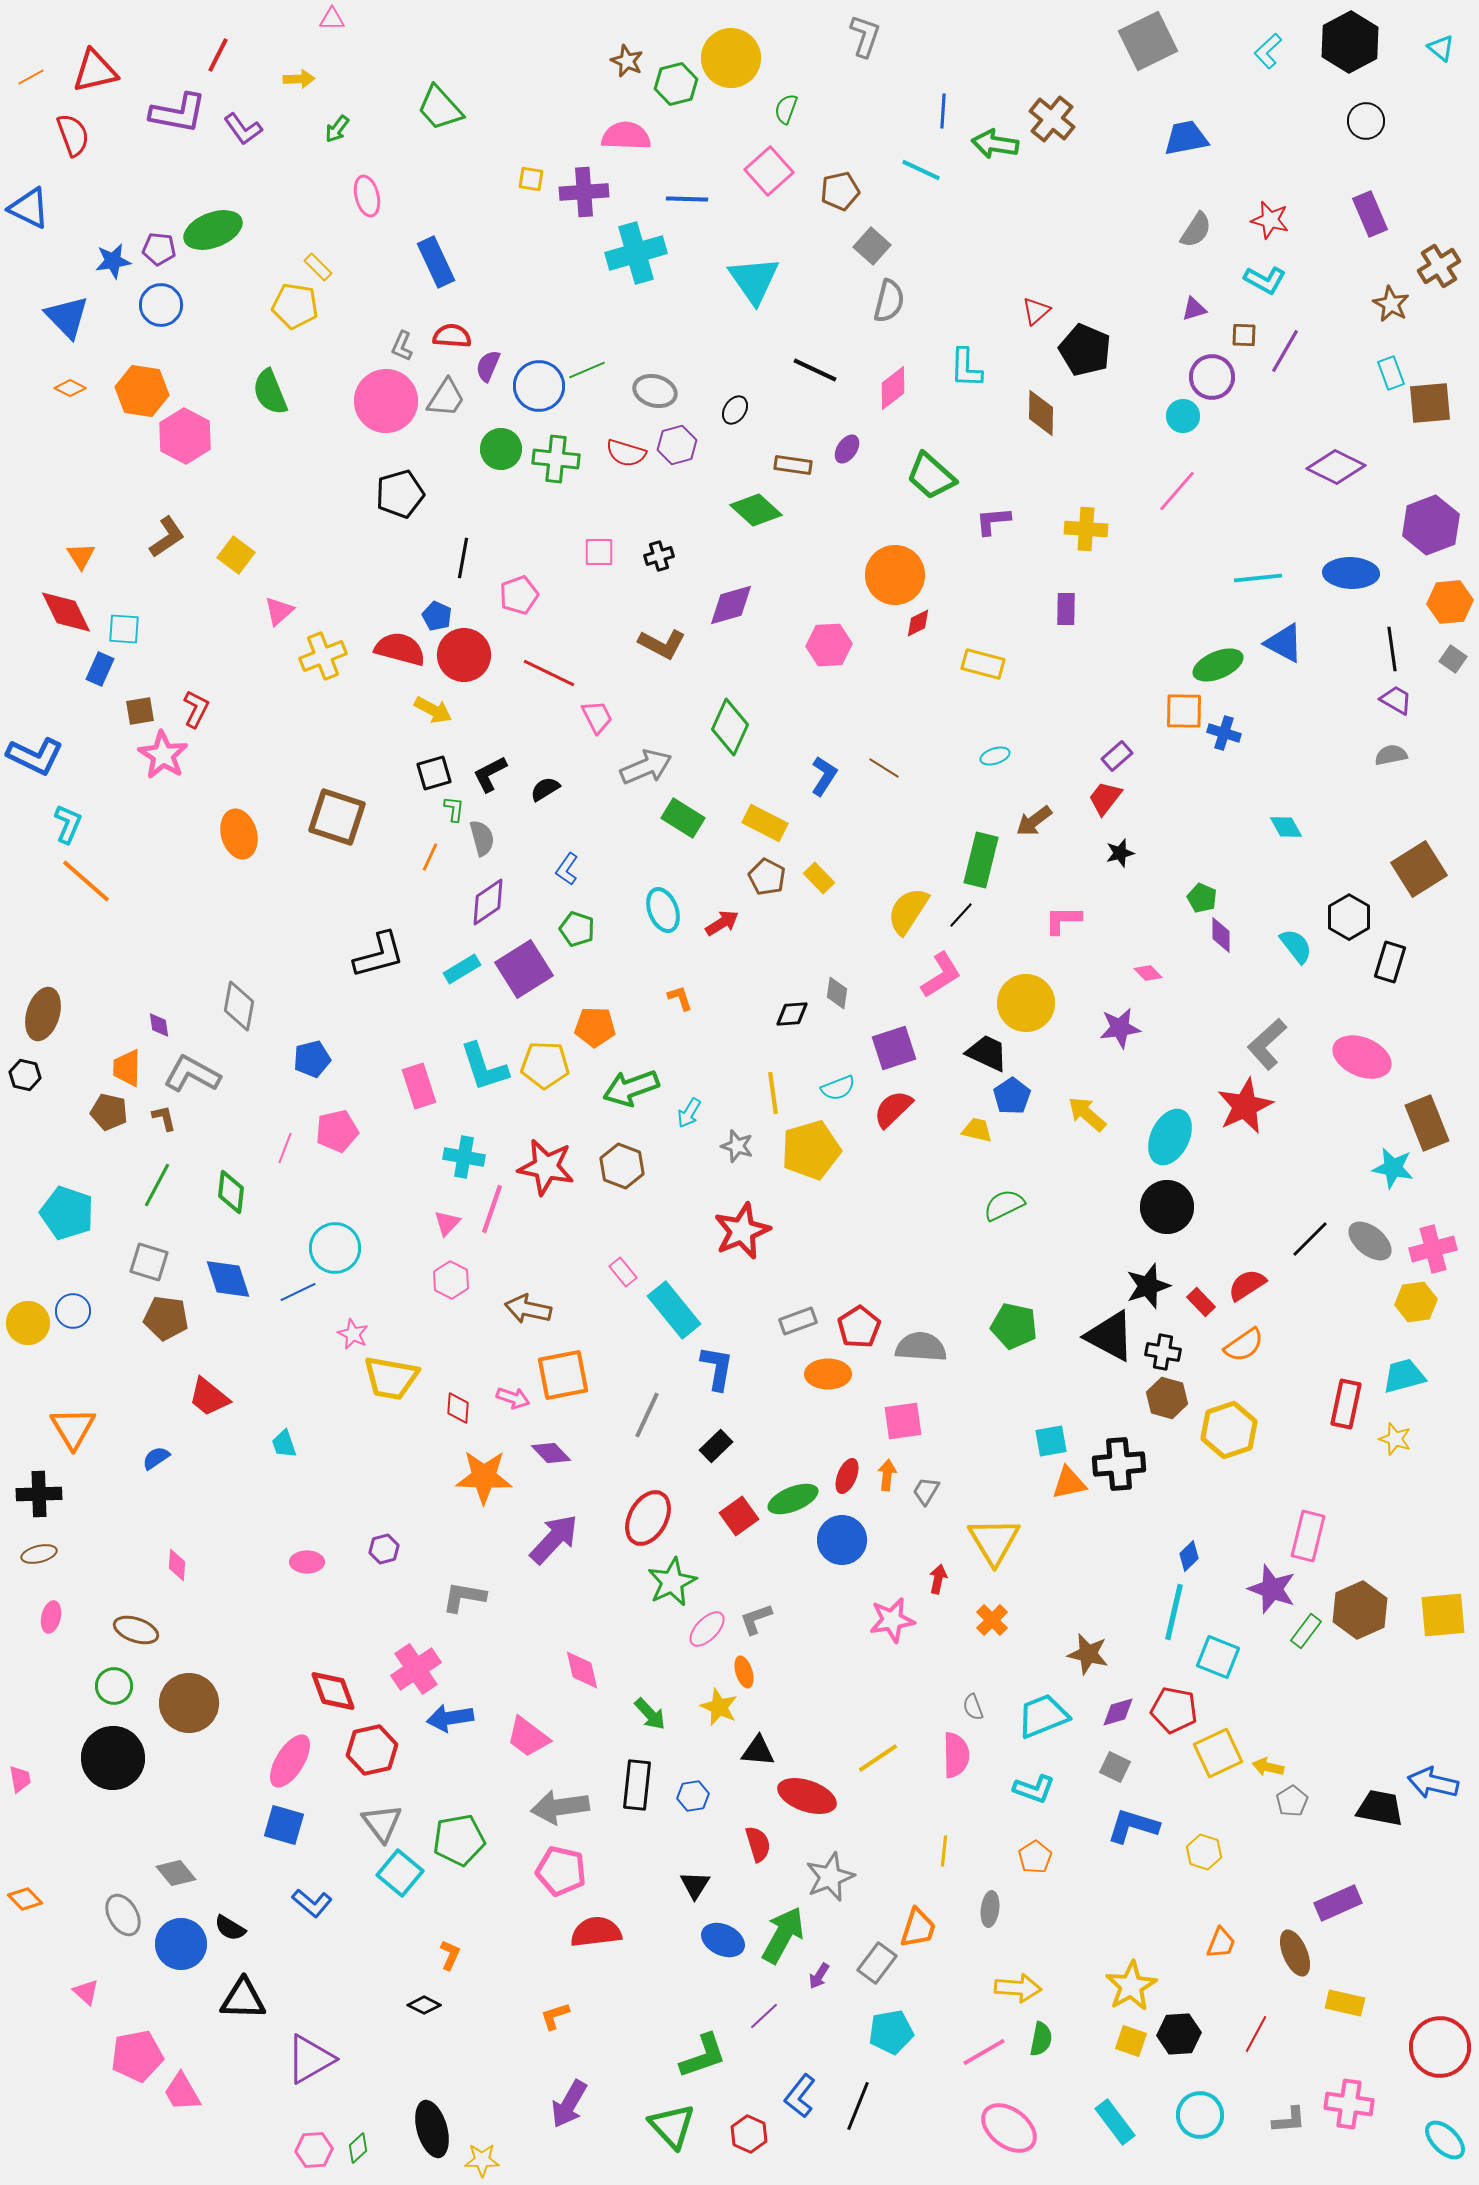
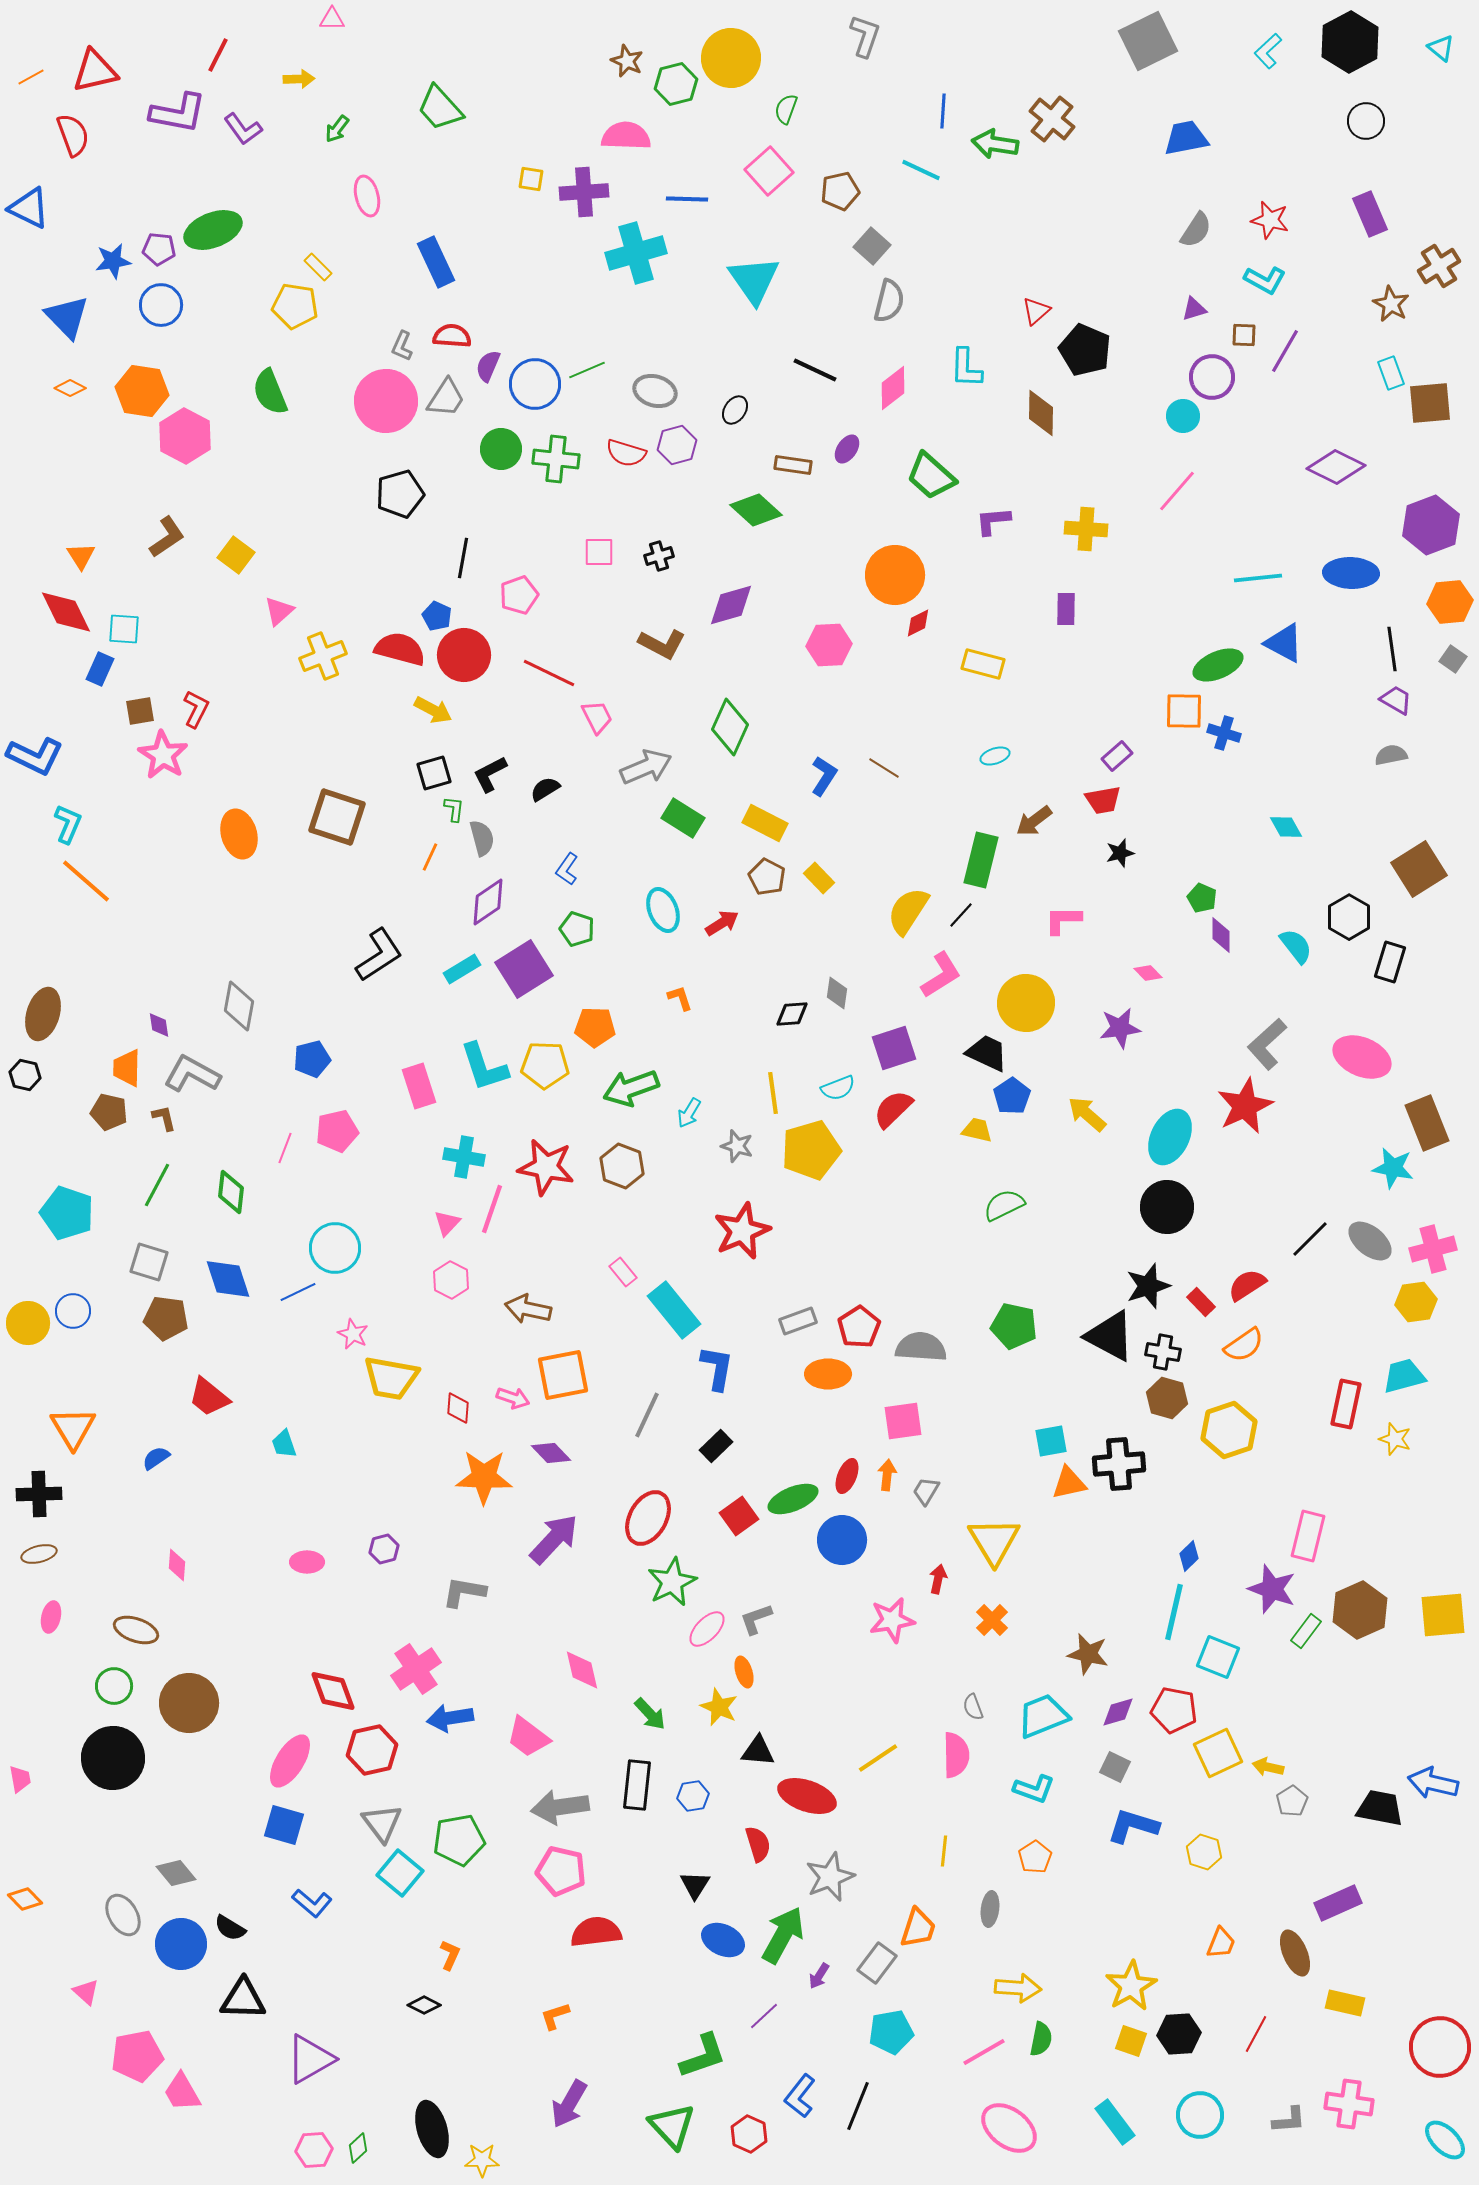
blue circle at (539, 386): moved 4 px left, 2 px up
red trapezoid at (1105, 798): moved 2 px left, 2 px down; rotated 138 degrees counterclockwise
black L-shape at (379, 955): rotated 18 degrees counterclockwise
gray L-shape at (464, 1597): moved 5 px up
